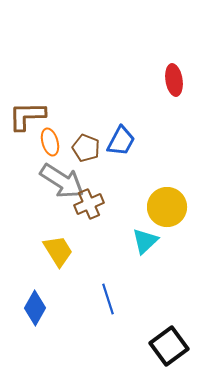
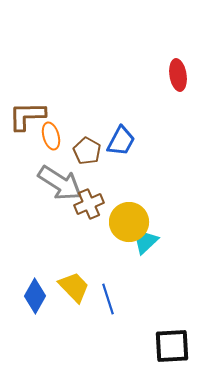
red ellipse: moved 4 px right, 5 px up
orange ellipse: moved 1 px right, 6 px up
brown pentagon: moved 1 px right, 3 px down; rotated 8 degrees clockwise
gray arrow: moved 2 px left, 2 px down
yellow circle: moved 38 px left, 15 px down
yellow trapezoid: moved 16 px right, 36 px down; rotated 12 degrees counterclockwise
blue diamond: moved 12 px up
black square: moved 3 px right; rotated 33 degrees clockwise
